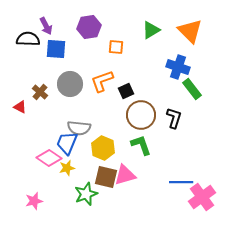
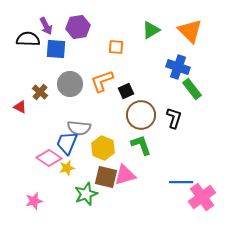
purple hexagon: moved 11 px left
